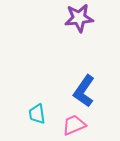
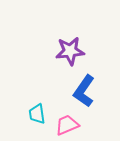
purple star: moved 9 px left, 33 px down
pink trapezoid: moved 7 px left
